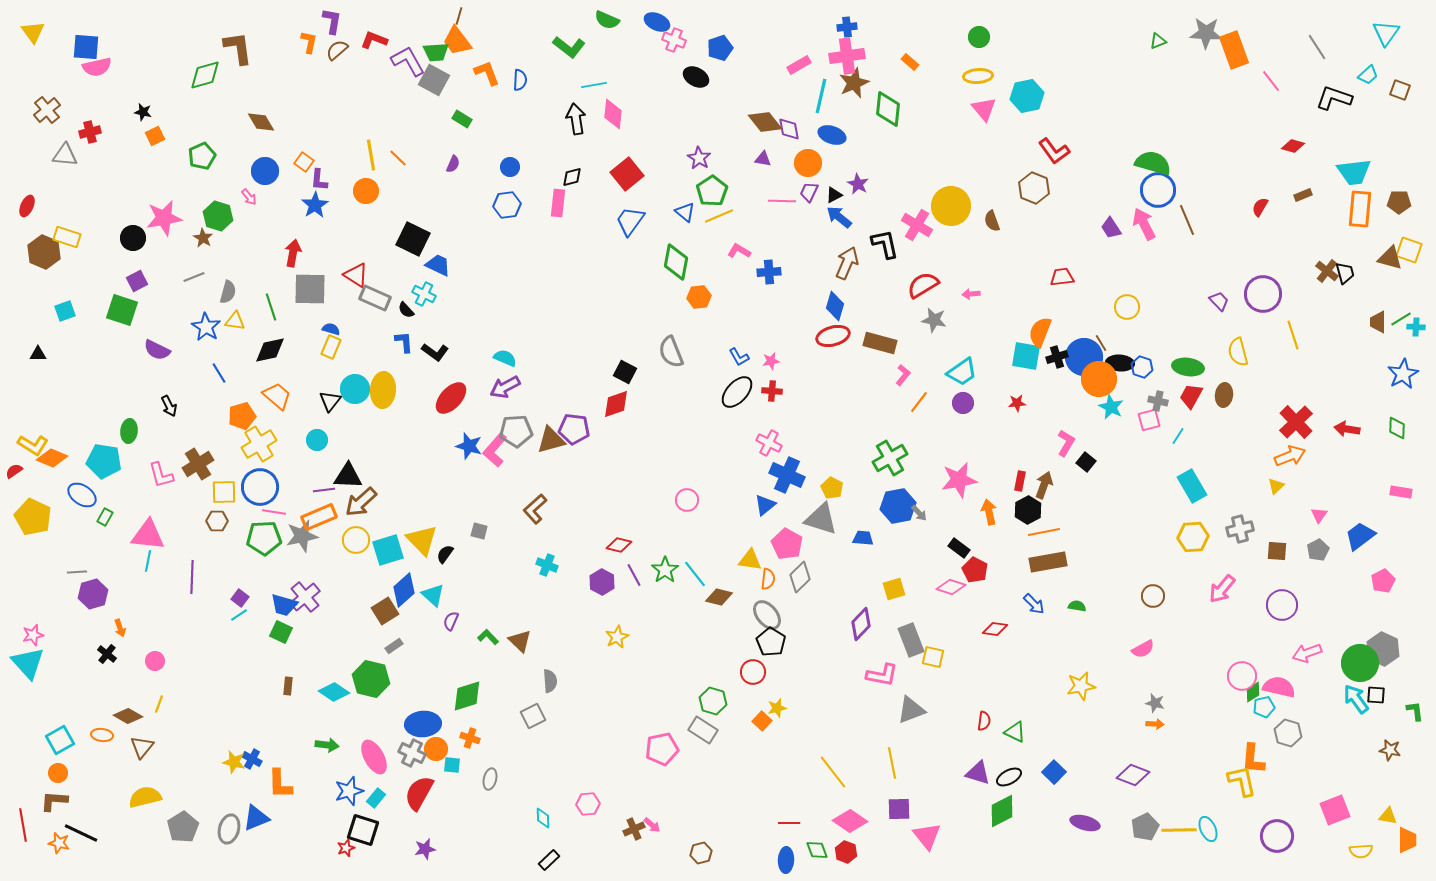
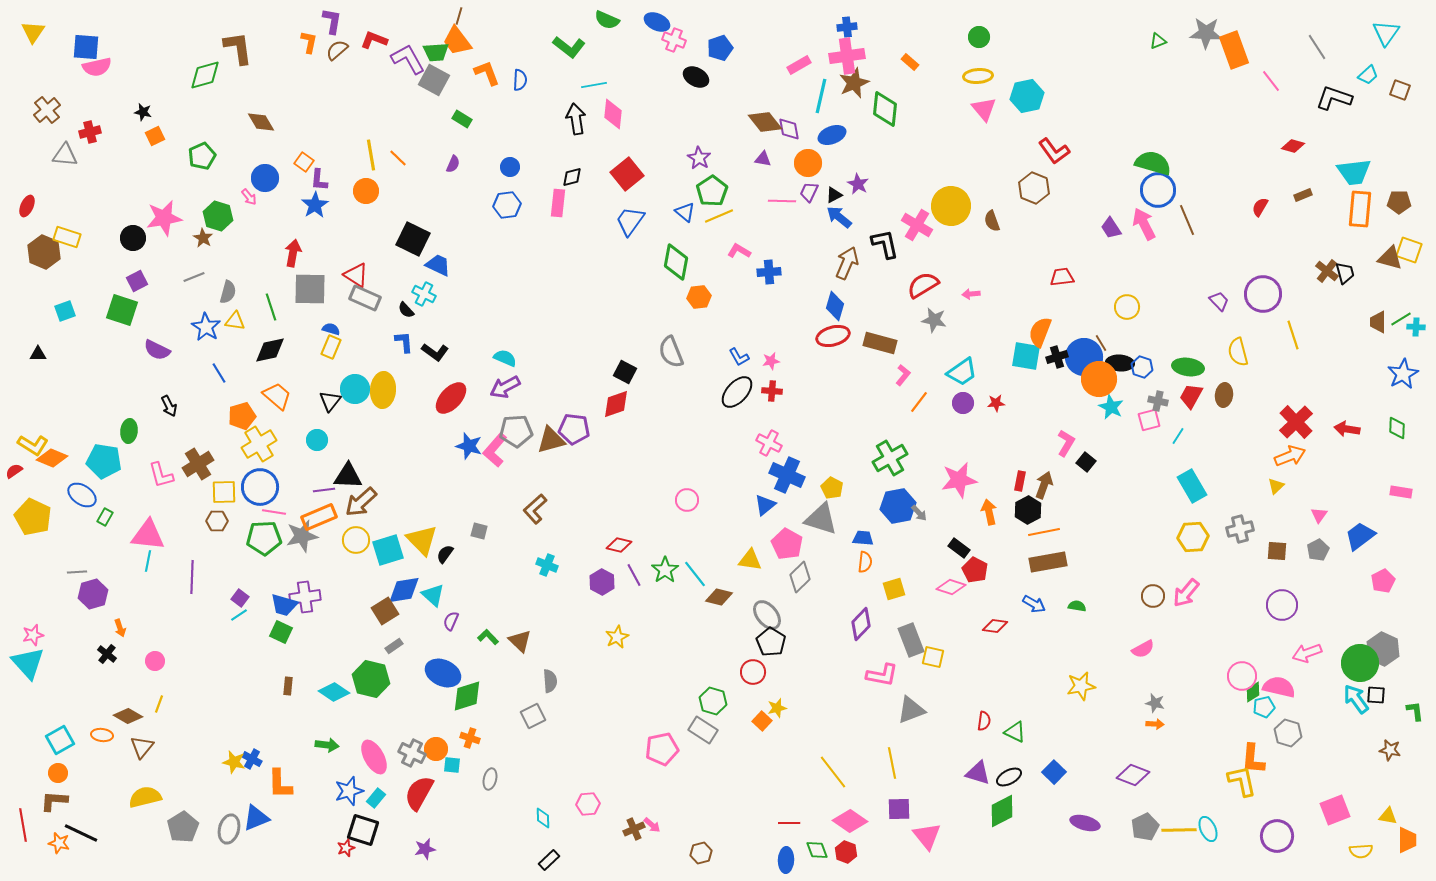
yellow triangle at (33, 32): rotated 10 degrees clockwise
purple L-shape at (408, 61): moved 2 px up
green diamond at (888, 109): moved 3 px left
blue ellipse at (832, 135): rotated 40 degrees counterclockwise
blue circle at (265, 171): moved 7 px down
gray rectangle at (375, 298): moved 10 px left
red star at (1017, 403): moved 21 px left
orange semicircle at (768, 579): moved 97 px right, 17 px up
pink arrow at (1222, 589): moved 36 px left, 4 px down
blue diamond at (404, 590): rotated 32 degrees clockwise
purple cross at (305, 597): rotated 32 degrees clockwise
blue arrow at (1034, 604): rotated 15 degrees counterclockwise
red diamond at (995, 629): moved 3 px up
blue ellipse at (423, 724): moved 20 px right, 51 px up; rotated 28 degrees clockwise
